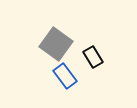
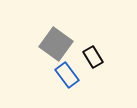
blue rectangle: moved 2 px right, 1 px up
